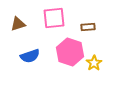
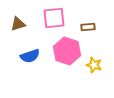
pink hexagon: moved 3 px left, 1 px up
yellow star: moved 2 px down; rotated 21 degrees counterclockwise
